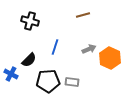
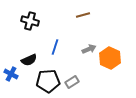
black semicircle: rotated 21 degrees clockwise
gray rectangle: rotated 40 degrees counterclockwise
